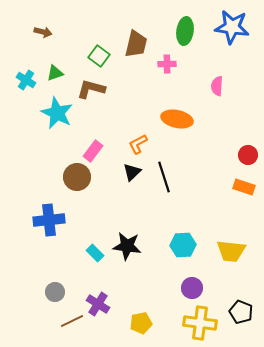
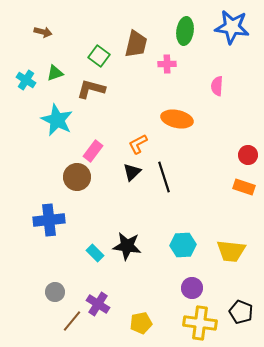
cyan star: moved 7 px down
brown line: rotated 25 degrees counterclockwise
